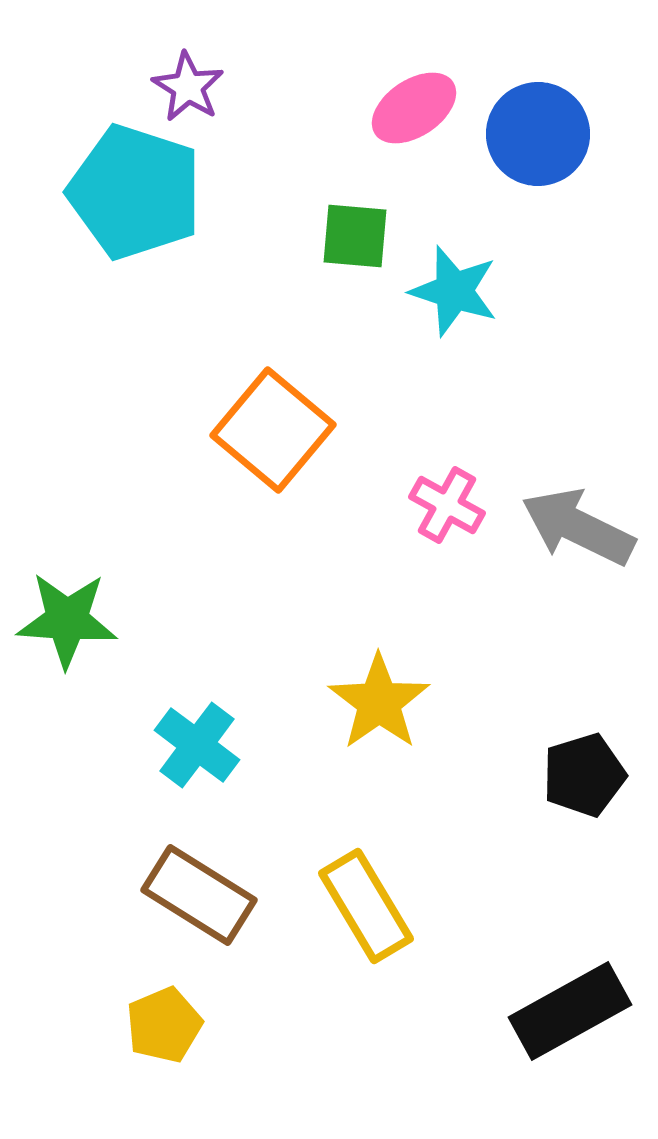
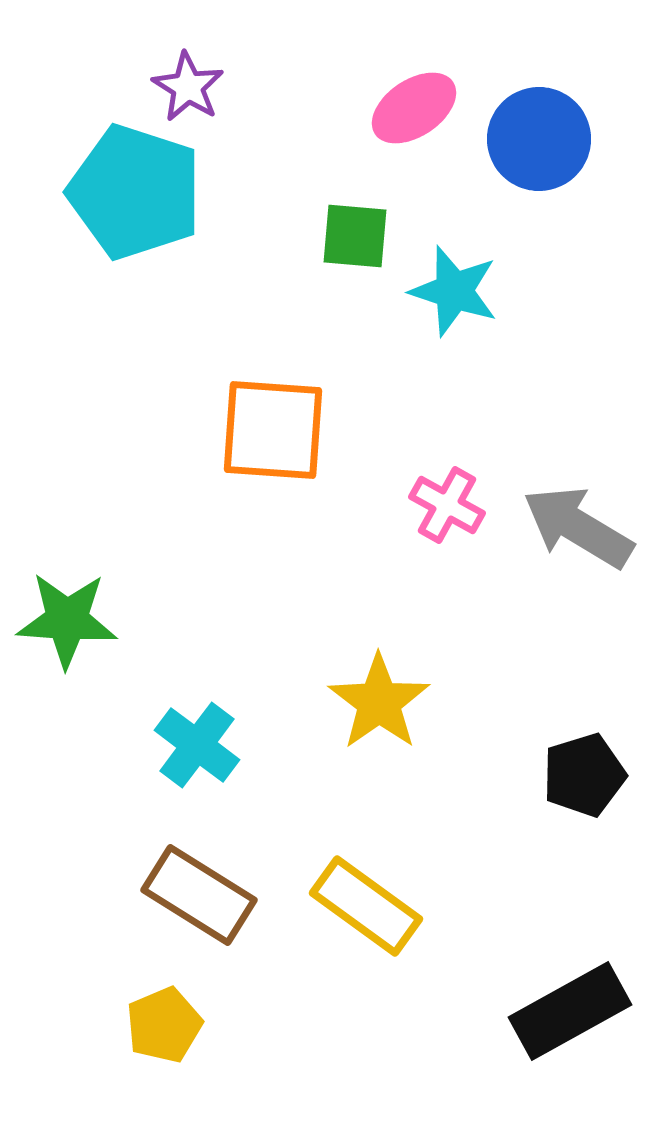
blue circle: moved 1 px right, 5 px down
orange square: rotated 36 degrees counterclockwise
gray arrow: rotated 5 degrees clockwise
yellow rectangle: rotated 23 degrees counterclockwise
